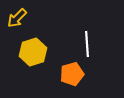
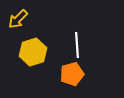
yellow arrow: moved 1 px right, 1 px down
white line: moved 10 px left, 1 px down
